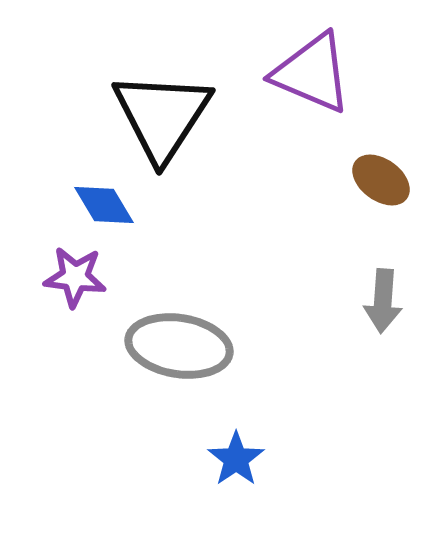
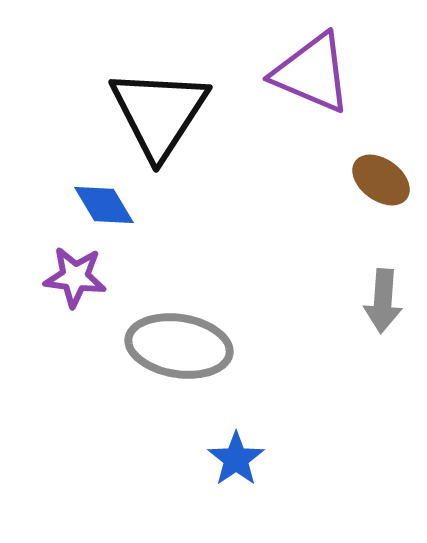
black triangle: moved 3 px left, 3 px up
